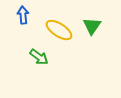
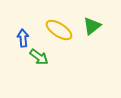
blue arrow: moved 23 px down
green triangle: rotated 18 degrees clockwise
